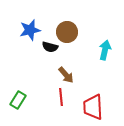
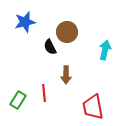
blue star: moved 5 px left, 8 px up
black semicircle: rotated 49 degrees clockwise
brown arrow: rotated 42 degrees clockwise
red line: moved 17 px left, 4 px up
red trapezoid: rotated 8 degrees counterclockwise
